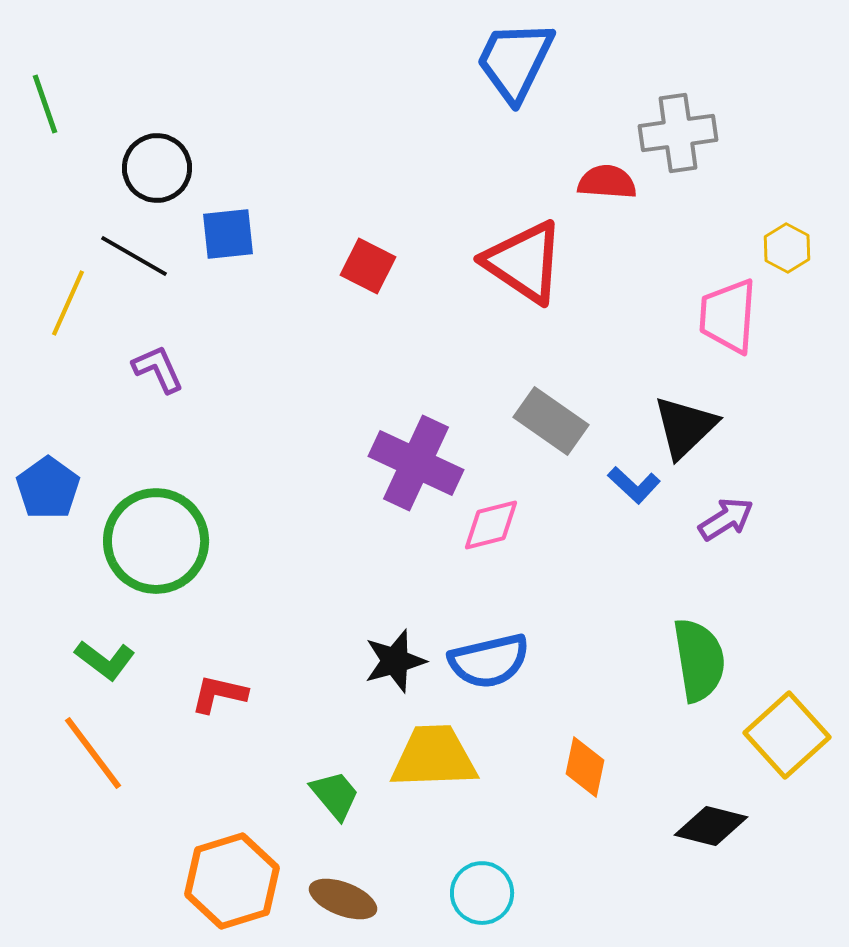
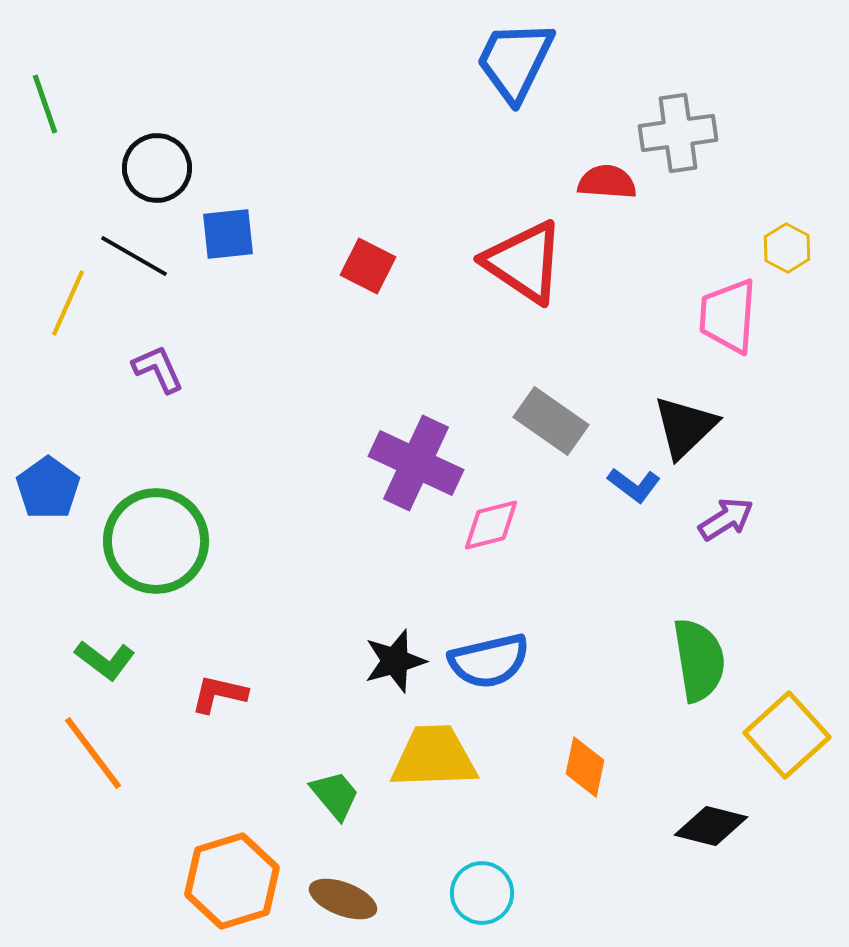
blue L-shape: rotated 6 degrees counterclockwise
